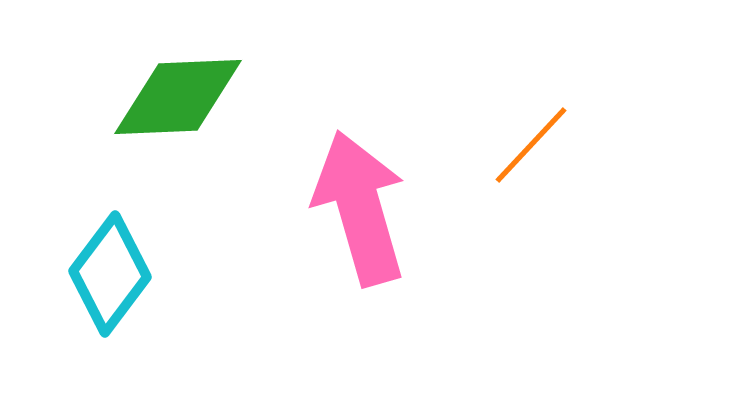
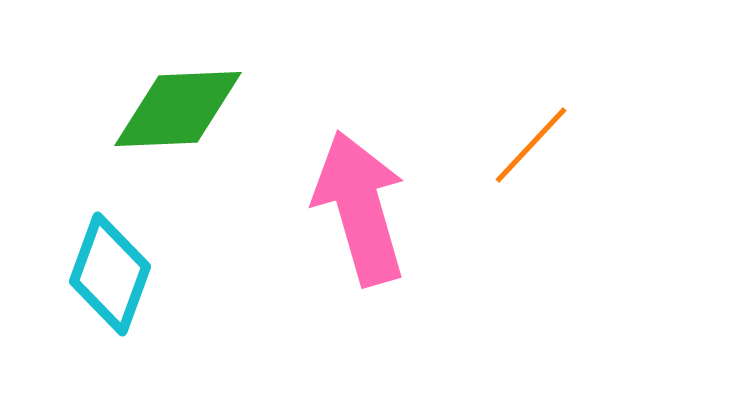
green diamond: moved 12 px down
cyan diamond: rotated 17 degrees counterclockwise
